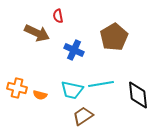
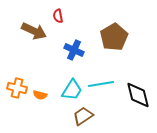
brown arrow: moved 3 px left, 2 px up
cyan trapezoid: rotated 70 degrees counterclockwise
black diamond: rotated 8 degrees counterclockwise
